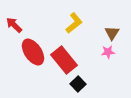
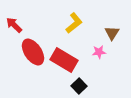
pink star: moved 9 px left
red rectangle: rotated 20 degrees counterclockwise
black square: moved 1 px right, 2 px down
